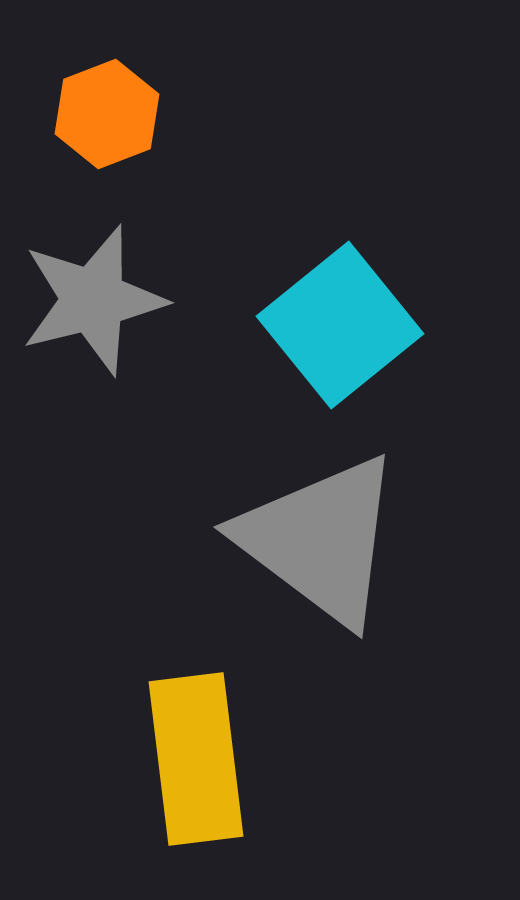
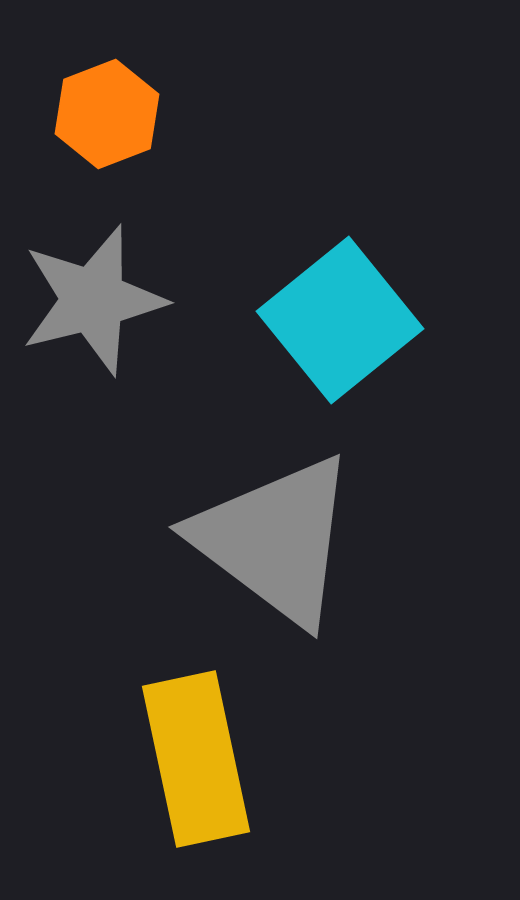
cyan square: moved 5 px up
gray triangle: moved 45 px left
yellow rectangle: rotated 5 degrees counterclockwise
